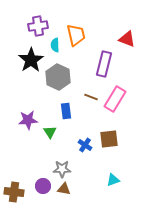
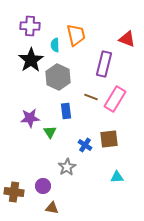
purple cross: moved 8 px left; rotated 12 degrees clockwise
purple star: moved 2 px right, 2 px up
gray star: moved 5 px right, 2 px up; rotated 30 degrees counterclockwise
cyan triangle: moved 4 px right, 3 px up; rotated 16 degrees clockwise
brown triangle: moved 12 px left, 19 px down
